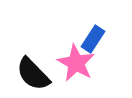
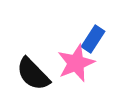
pink star: rotated 21 degrees clockwise
